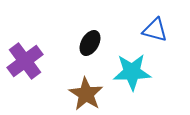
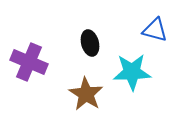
black ellipse: rotated 45 degrees counterclockwise
purple cross: moved 4 px right, 1 px down; rotated 30 degrees counterclockwise
